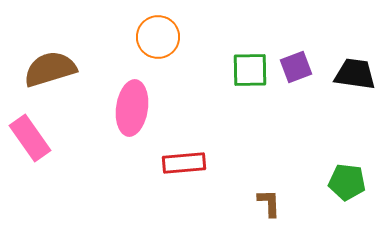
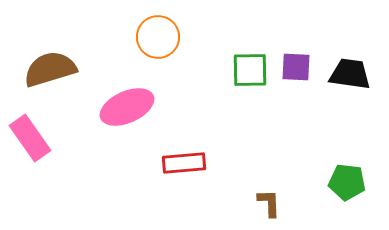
purple square: rotated 24 degrees clockwise
black trapezoid: moved 5 px left
pink ellipse: moved 5 px left, 1 px up; rotated 58 degrees clockwise
